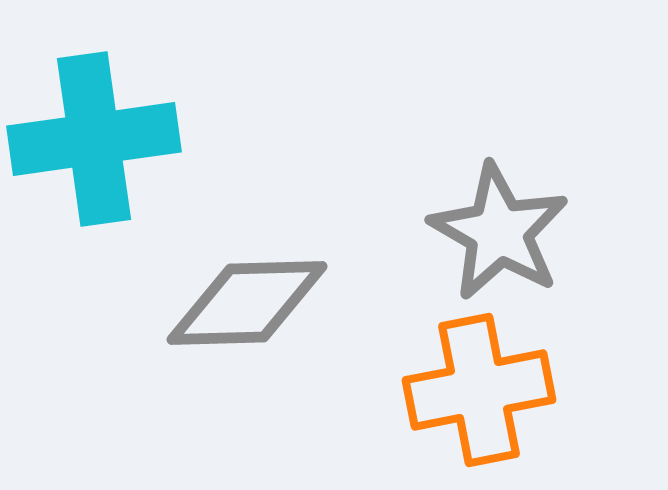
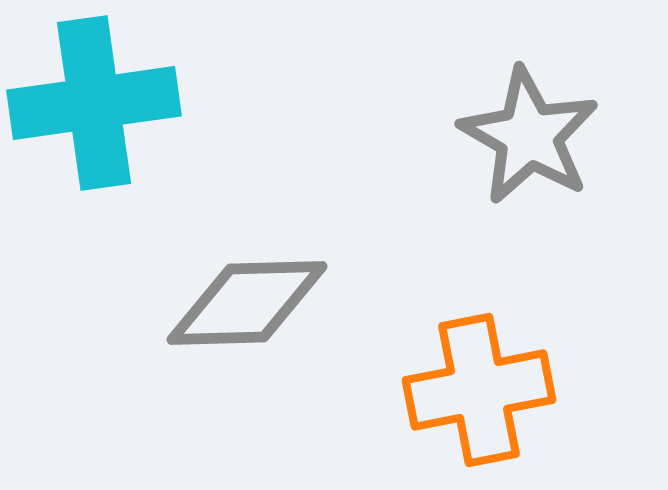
cyan cross: moved 36 px up
gray star: moved 30 px right, 96 px up
